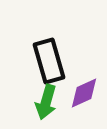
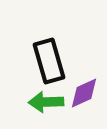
green arrow: rotated 72 degrees clockwise
